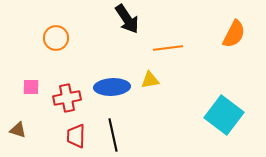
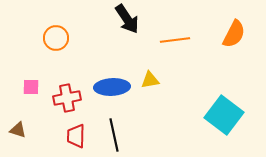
orange line: moved 7 px right, 8 px up
black line: moved 1 px right
